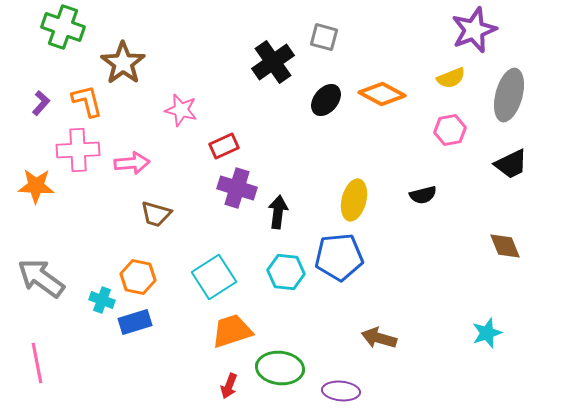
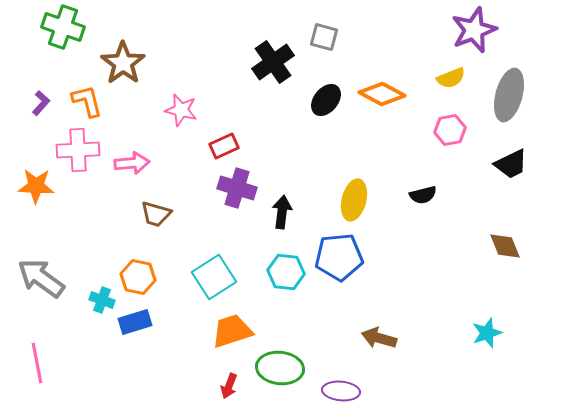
black arrow: moved 4 px right
